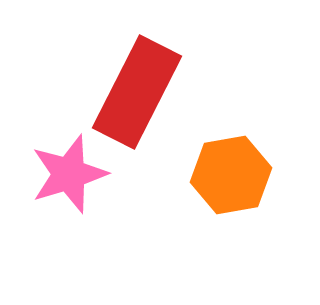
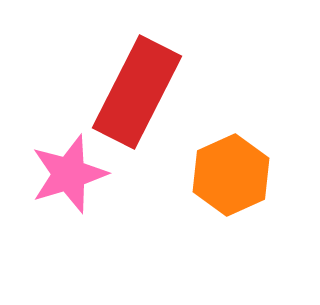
orange hexagon: rotated 14 degrees counterclockwise
